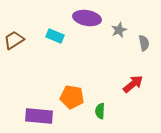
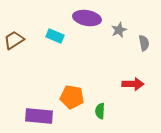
red arrow: rotated 40 degrees clockwise
